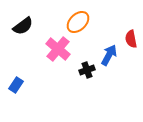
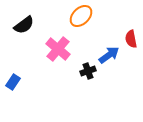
orange ellipse: moved 3 px right, 6 px up
black semicircle: moved 1 px right, 1 px up
blue arrow: rotated 25 degrees clockwise
black cross: moved 1 px right, 1 px down
blue rectangle: moved 3 px left, 3 px up
